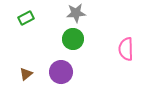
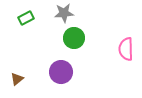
gray star: moved 12 px left
green circle: moved 1 px right, 1 px up
brown triangle: moved 9 px left, 5 px down
